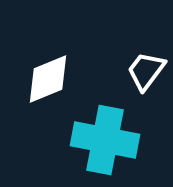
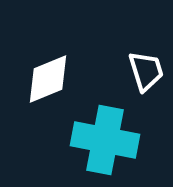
white trapezoid: rotated 126 degrees clockwise
